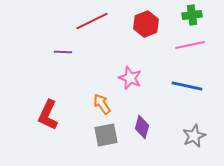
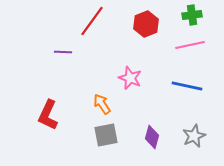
red line: rotated 28 degrees counterclockwise
purple diamond: moved 10 px right, 10 px down
